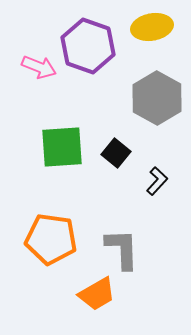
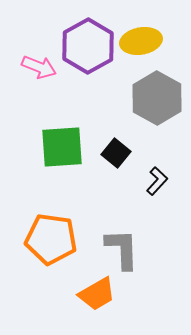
yellow ellipse: moved 11 px left, 14 px down
purple hexagon: rotated 12 degrees clockwise
